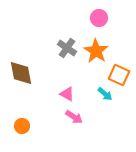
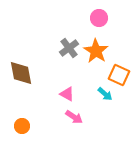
gray cross: moved 2 px right; rotated 18 degrees clockwise
